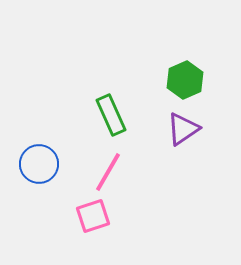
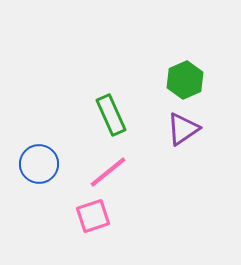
pink line: rotated 21 degrees clockwise
